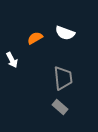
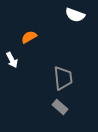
white semicircle: moved 10 px right, 18 px up
orange semicircle: moved 6 px left, 1 px up
